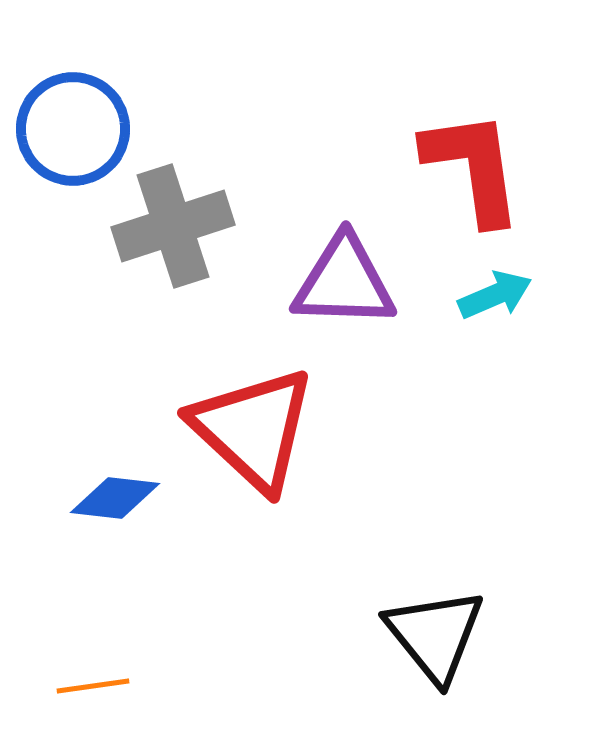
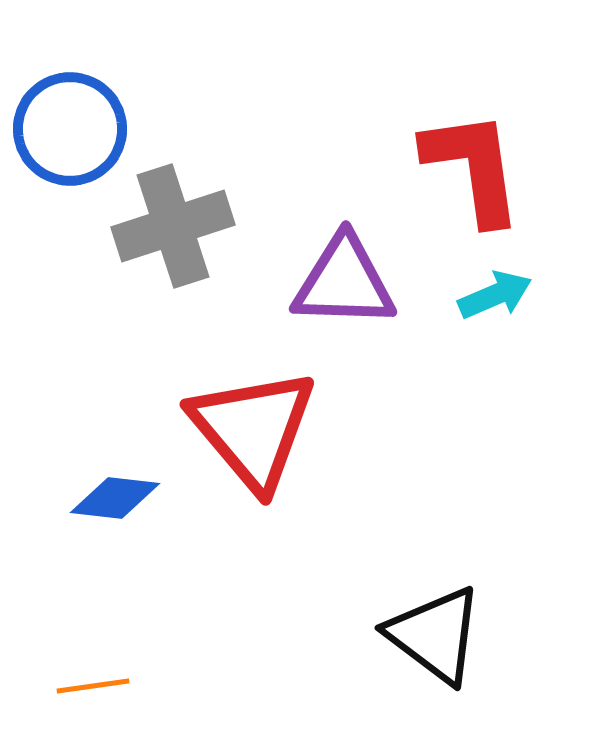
blue circle: moved 3 px left
red triangle: rotated 7 degrees clockwise
black triangle: rotated 14 degrees counterclockwise
